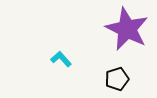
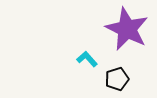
cyan L-shape: moved 26 px right
